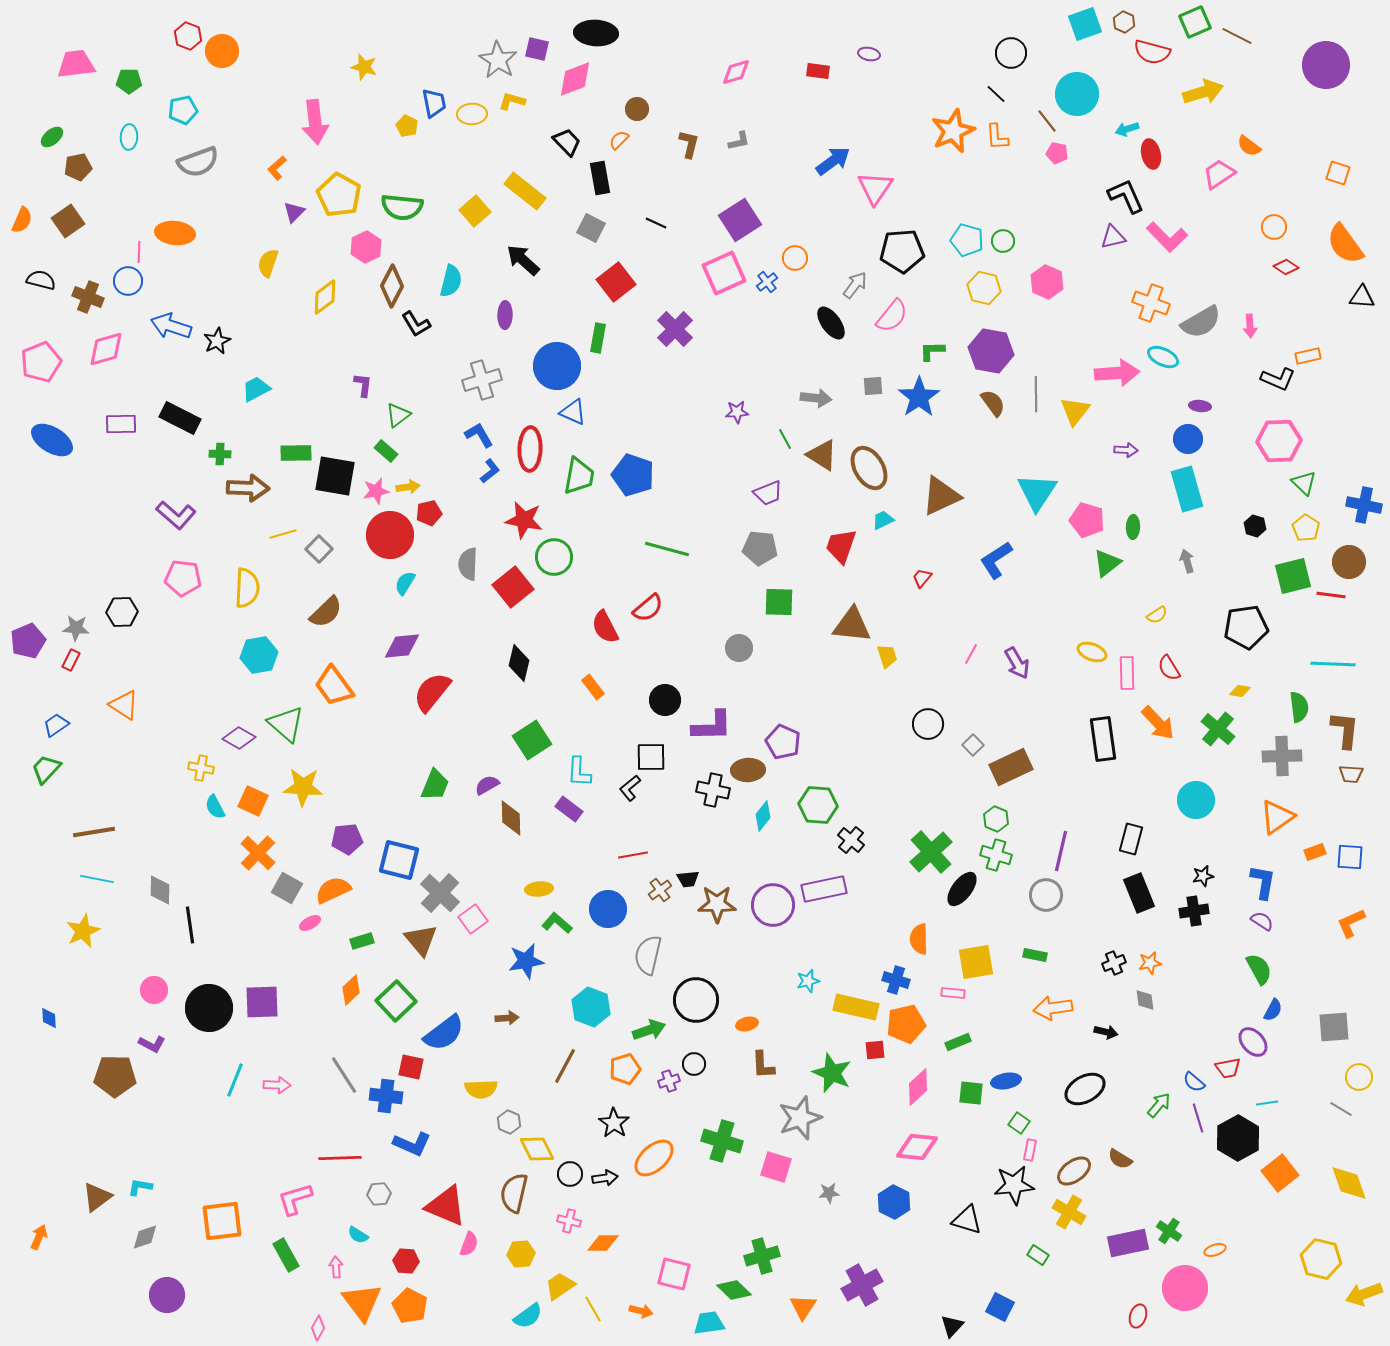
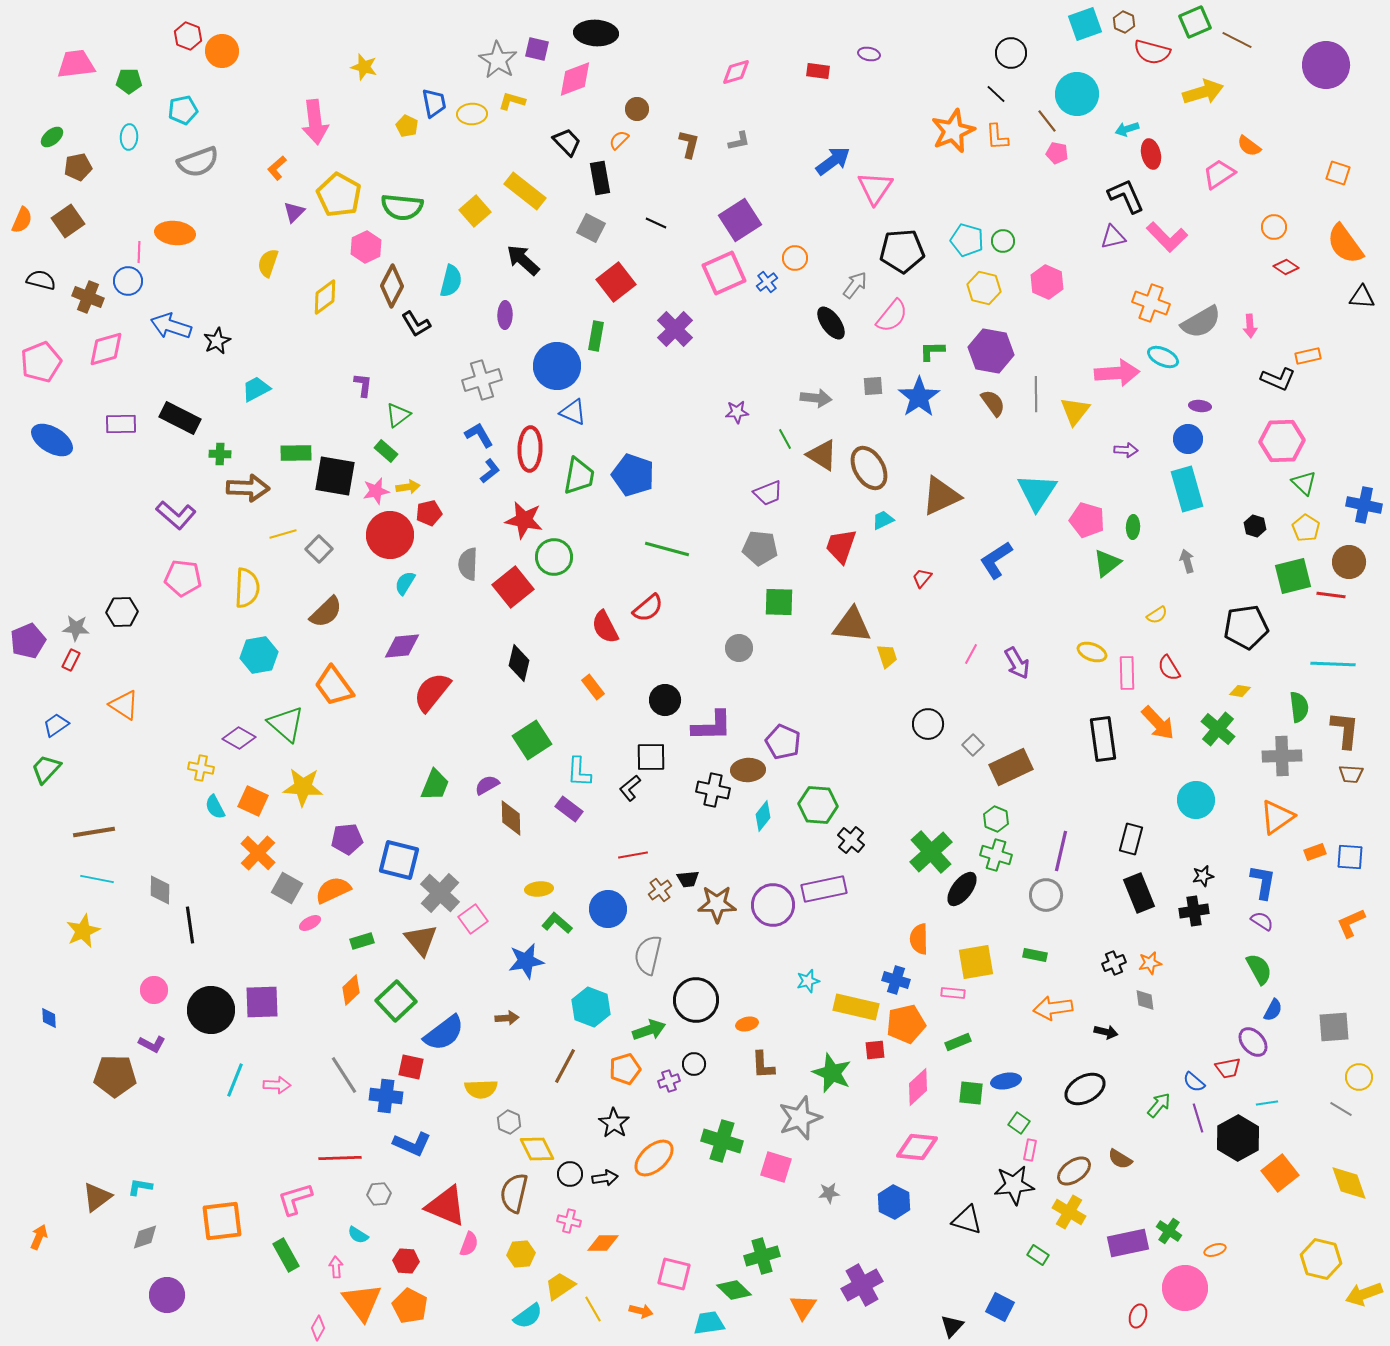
brown line at (1237, 36): moved 4 px down
green rectangle at (598, 338): moved 2 px left, 2 px up
pink hexagon at (1279, 441): moved 3 px right
black circle at (209, 1008): moved 2 px right, 2 px down
